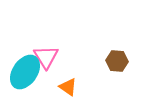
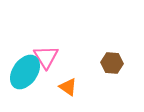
brown hexagon: moved 5 px left, 2 px down
